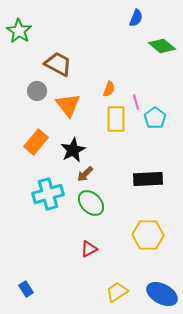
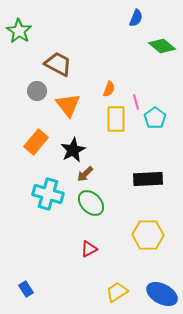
cyan cross: rotated 32 degrees clockwise
